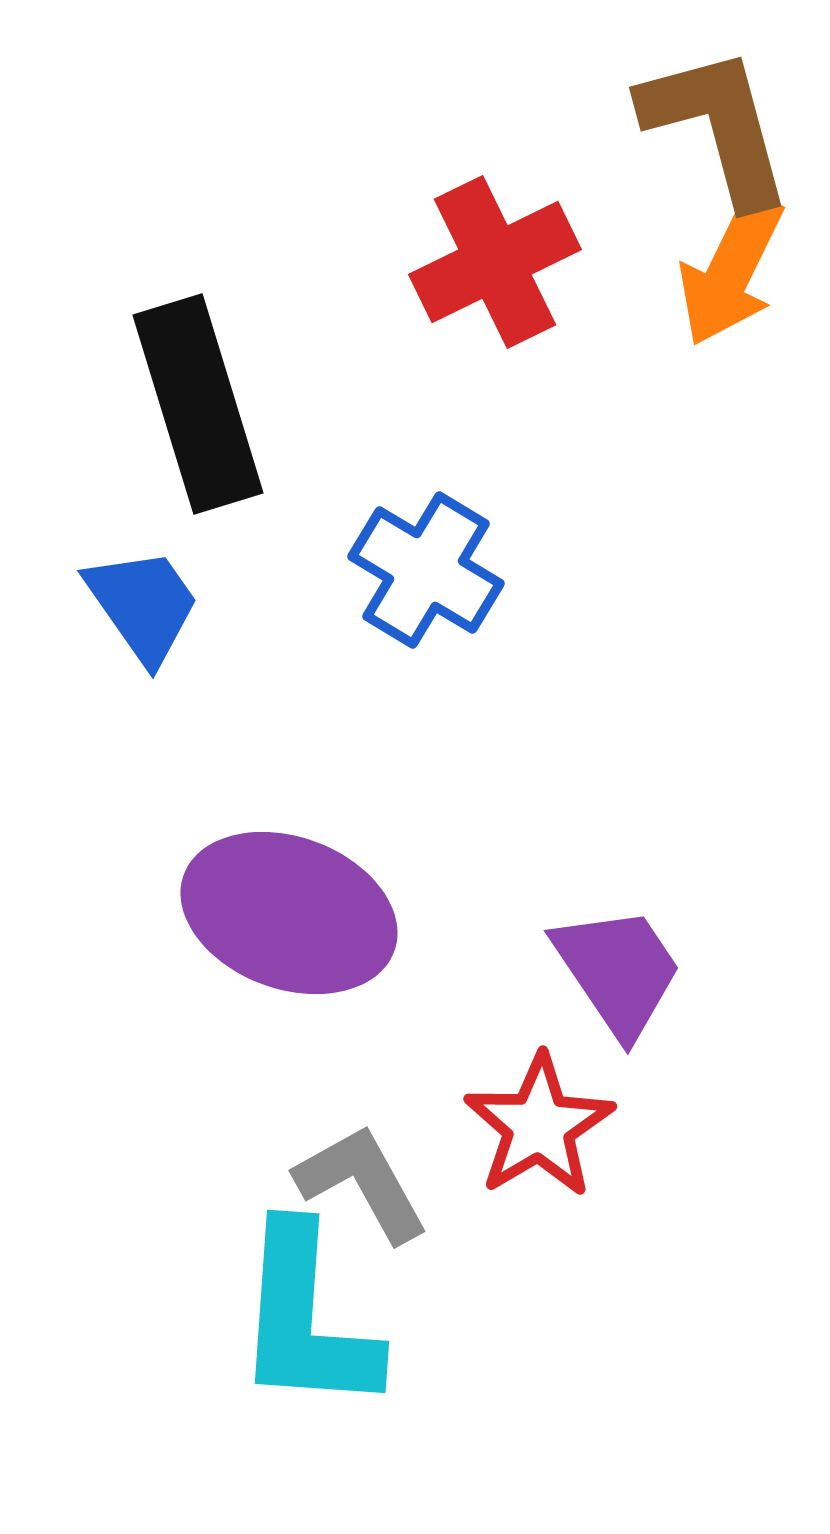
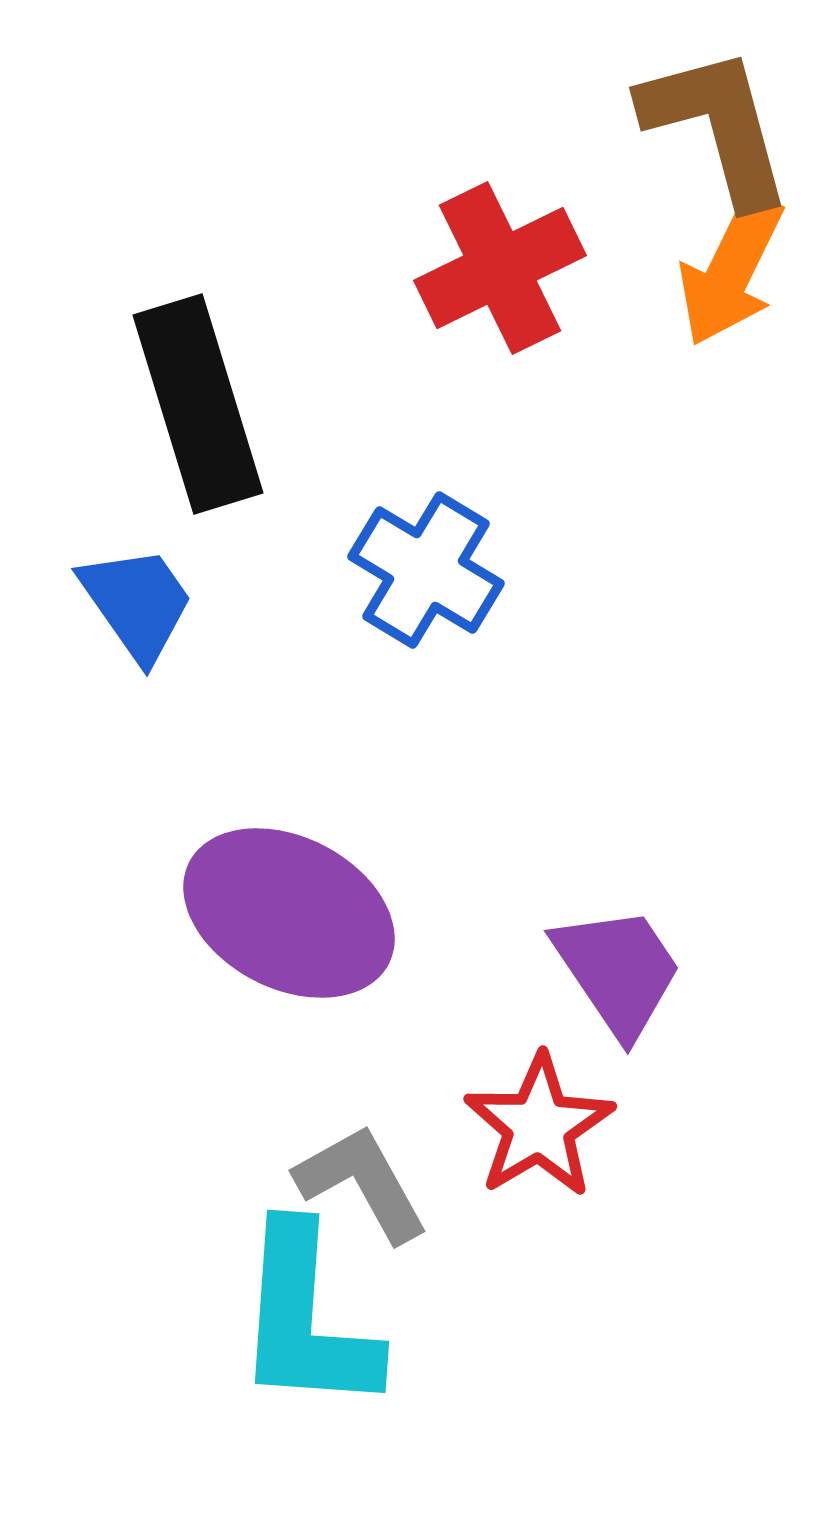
red cross: moved 5 px right, 6 px down
blue trapezoid: moved 6 px left, 2 px up
purple ellipse: rotated 7 degrees clockwise
